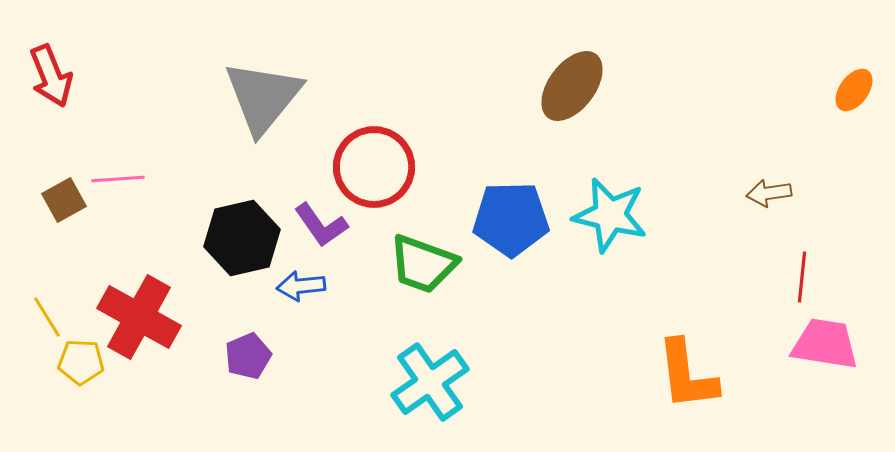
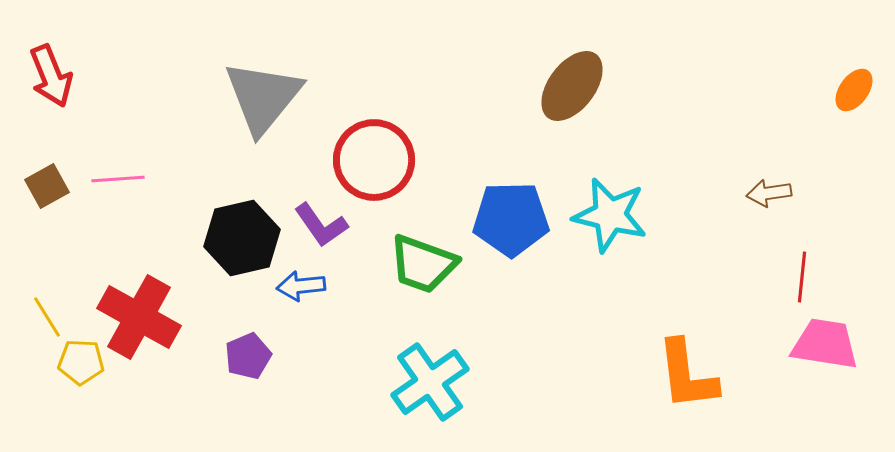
red circle: moved 7 px up
brown square: moved 17 px left, 14 px up
